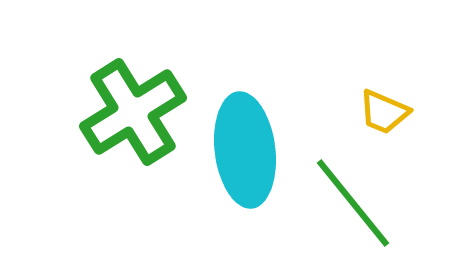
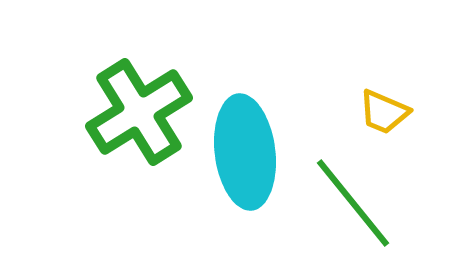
green cross: moved 6 px right
cyan ellipse: moved 2 px down
